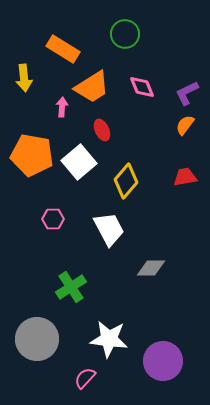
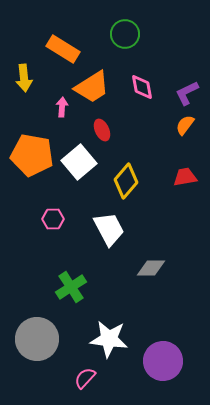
pink diamond: rotated 12 degrees clockwise
